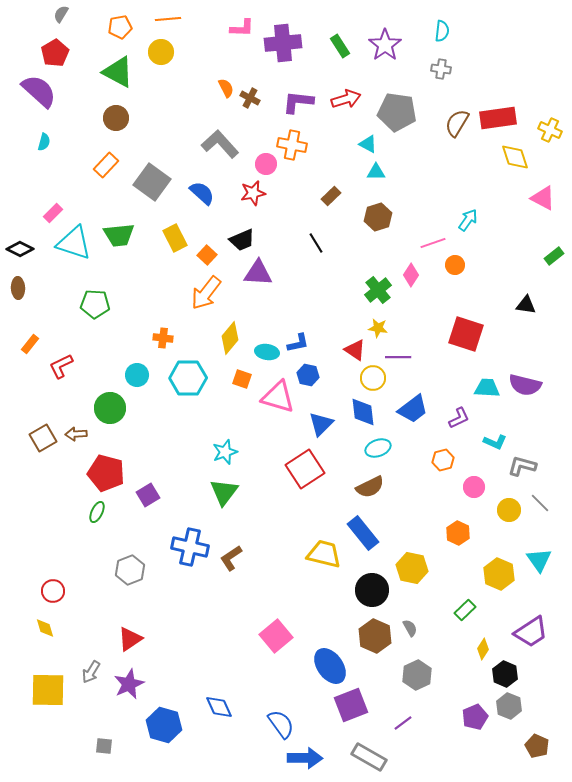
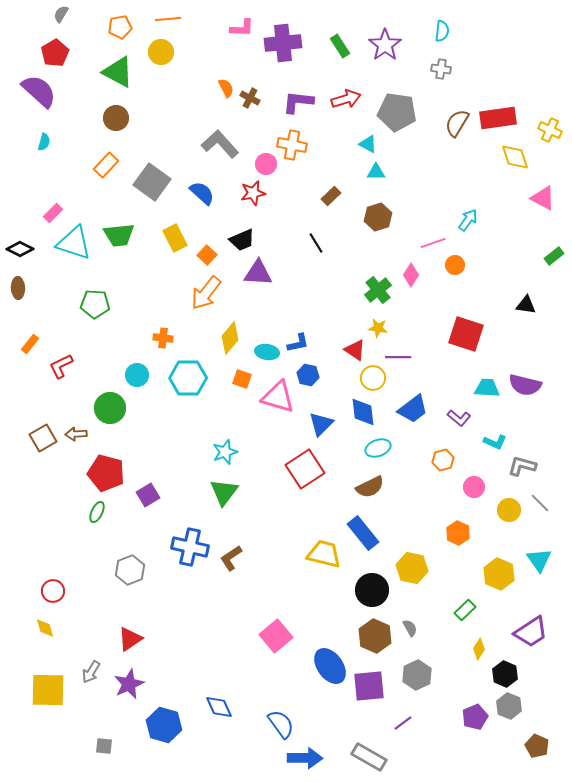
purple L-shape at (459, 418): rotated 65 degrees clockwise
yellow diamond at (483, 649): moved 4 px left
purple square at (351, 705): moved 18 px right, 19 px up; rotated 16 degrees clockwise
